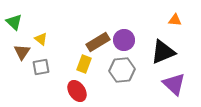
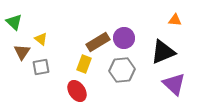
purple circle: moved 2 px up
